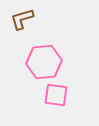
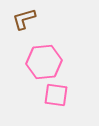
brown L-shape: moved 2 px right
